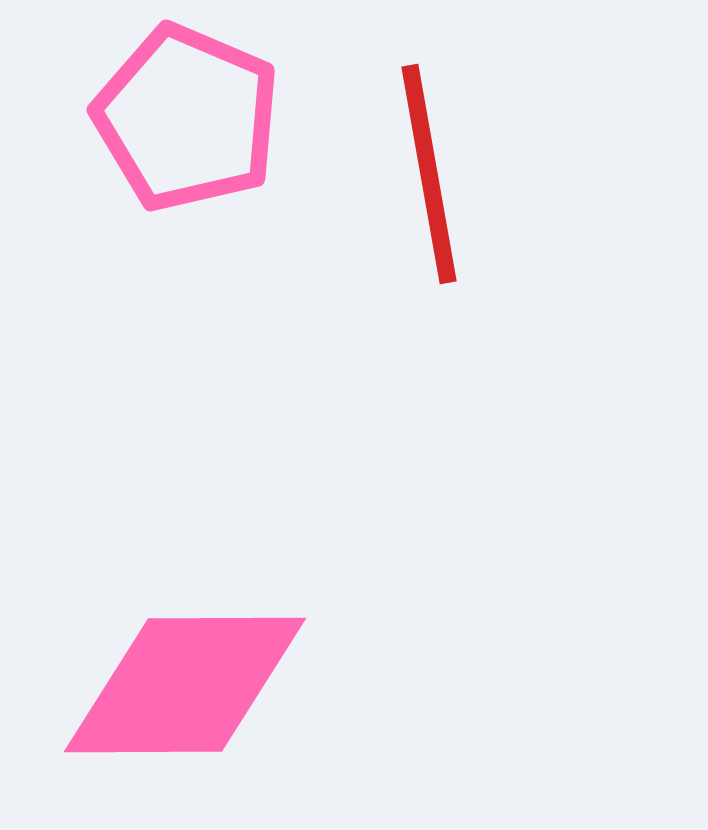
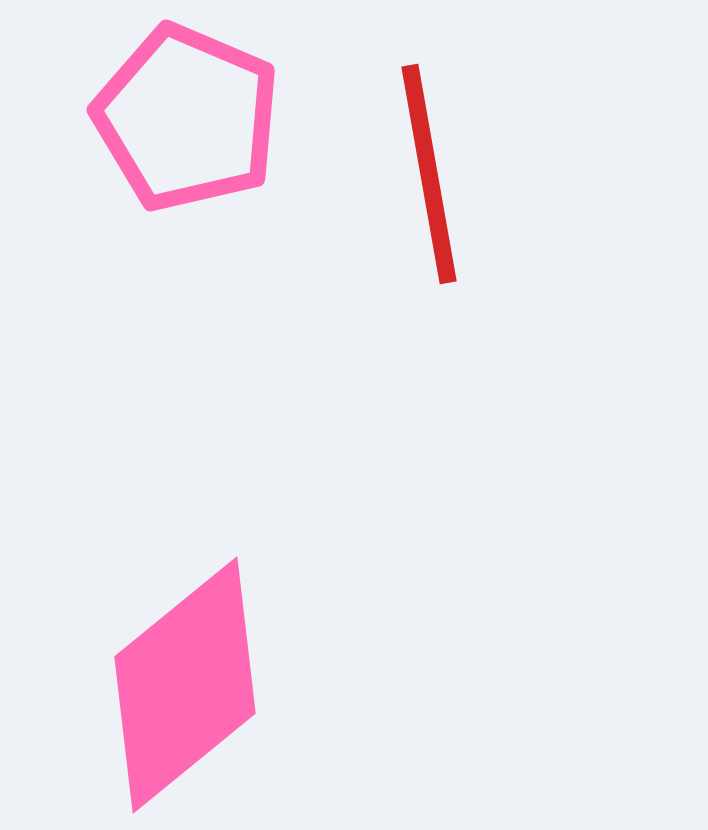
pink diamond: rotated 39 degrees counterclockwise
